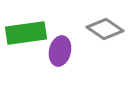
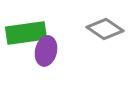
purple ellipse: moved 14 px left
